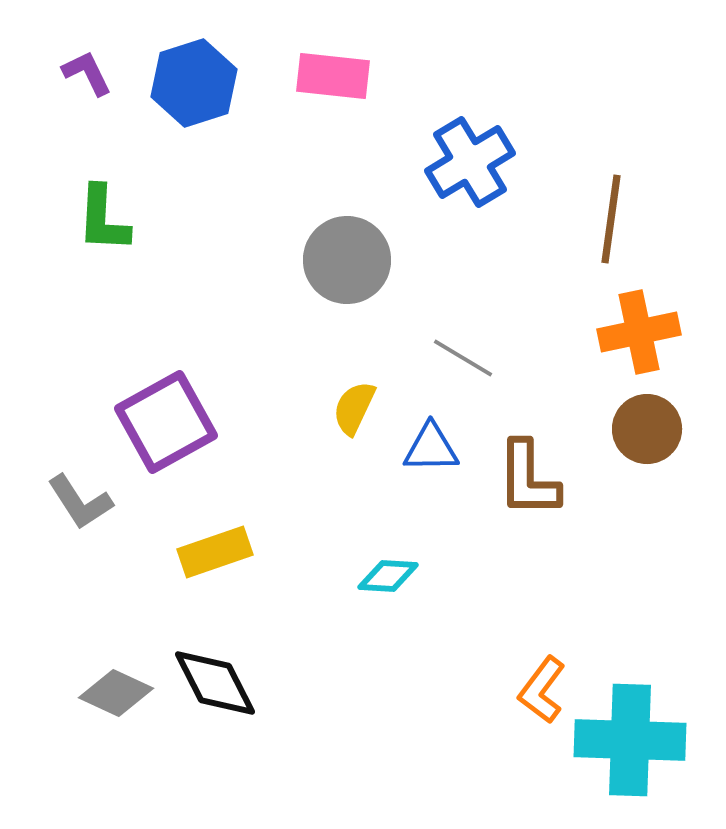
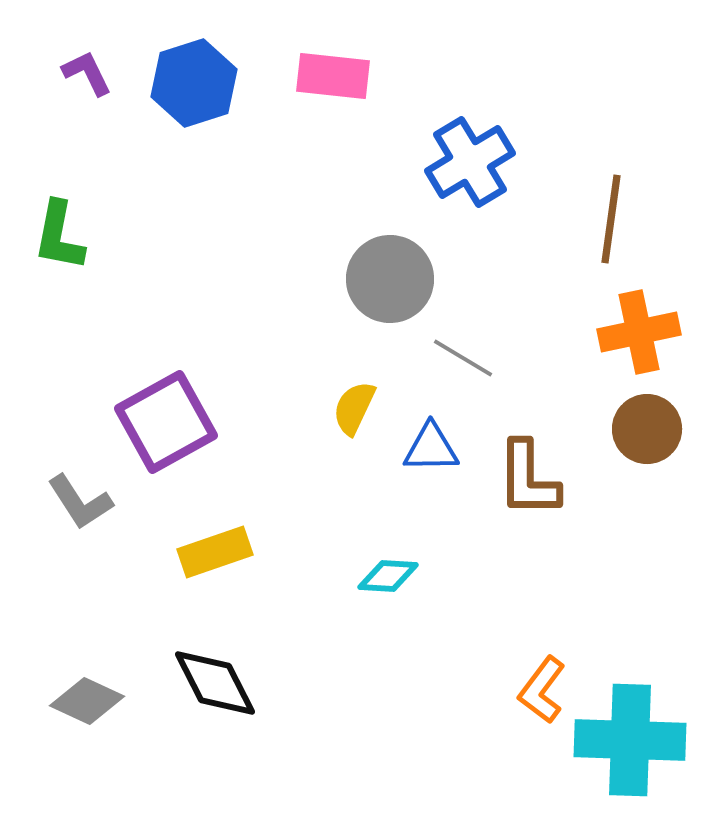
green L-shape: moved 44 px left, 17 px down; rotated 8 degrees clockwise
gray circle: moved 43 px right, 19 px down
gray diamond: moved 29 px left, 8 px down
